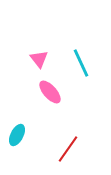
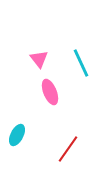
pink ellipse: rotated 20 degrees clockwise
